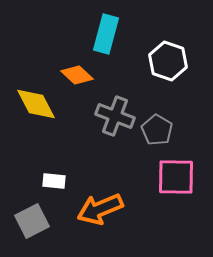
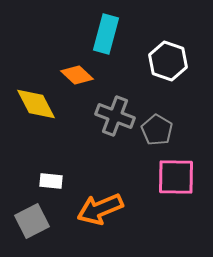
white rectangle: moved 3 px left
